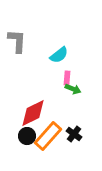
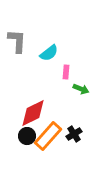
cyan semicircle: moved 10 px left, 2 px up
pink rectangle: moved 1 px left, 6 px up
green arrow: moved 8 px right
black cross: rotated 21 degrees clockwise
